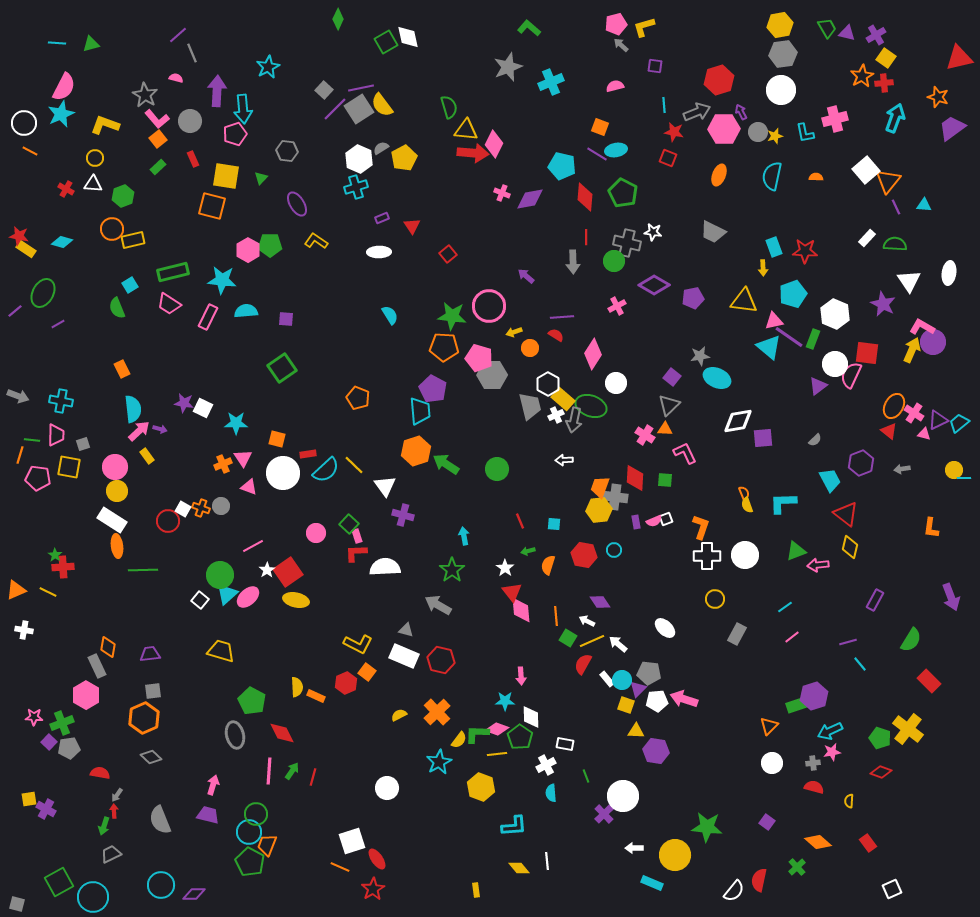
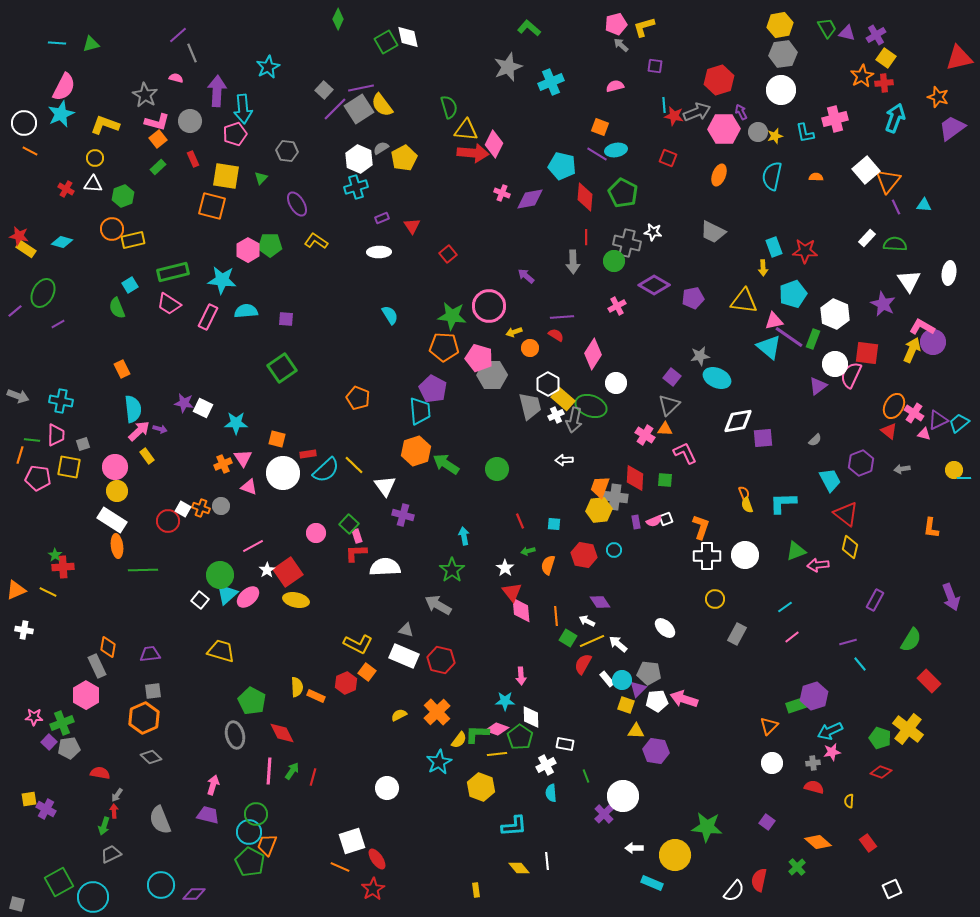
pink L-shape at (157, 119): moved 3 px down; rotated 35 degrees counterclockwise
red star at (674, 132): moved 16 px up
